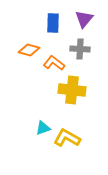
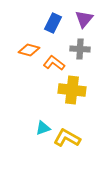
blue rectangle: rotated 24 degrees clockwise
